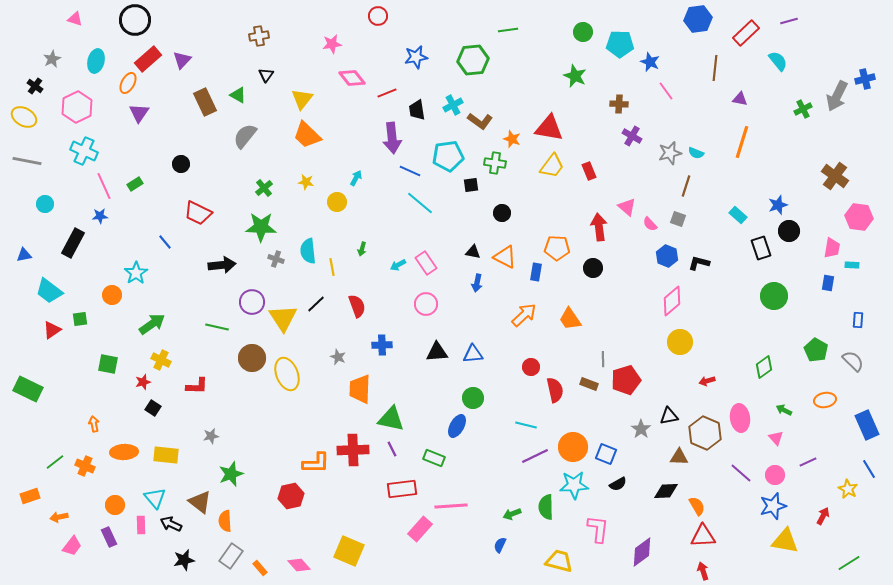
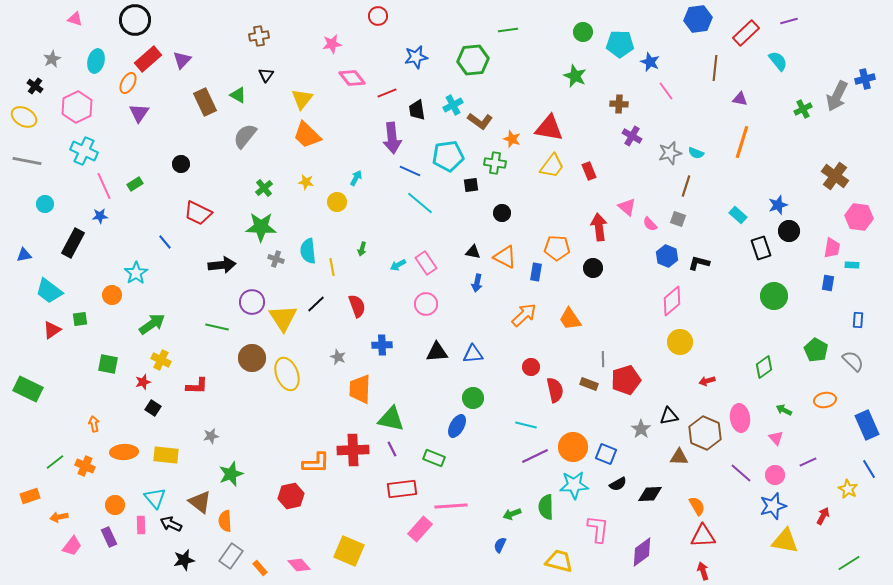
black diamond at (666, 491): moved 16 px left, 3 px down
